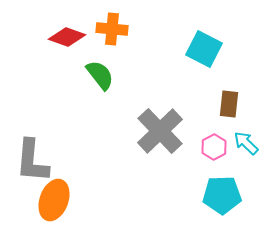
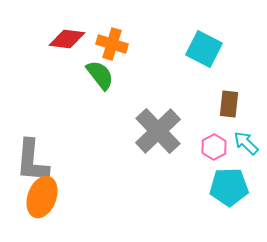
orange cross: moved 15 px down; rotated 12 degrees clockwise
red diamond: moved 2 px down; rotated 12 degrees counterclockwise
gray cross: moved 2 px left
cyan pentagon: moved 7 px right, 8 px up
orange ellipse: moved 12 px left, 3 px up
